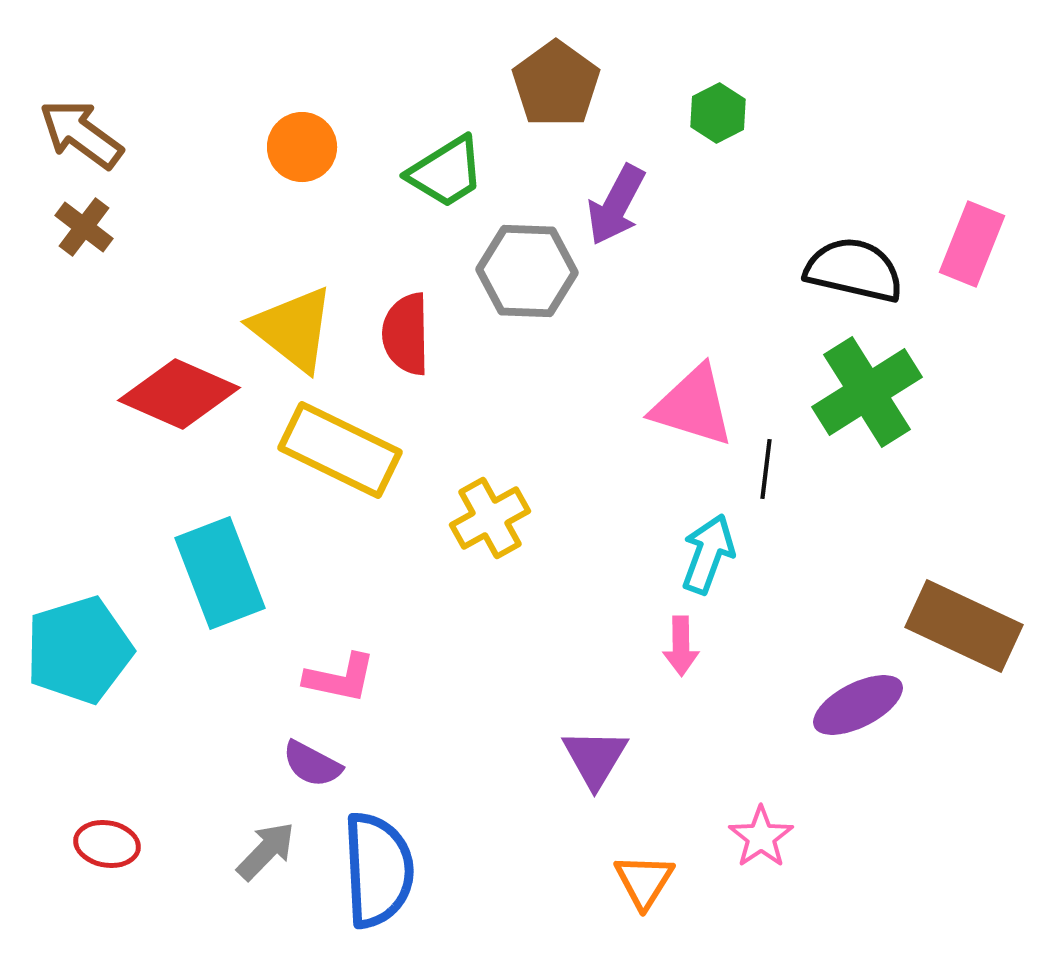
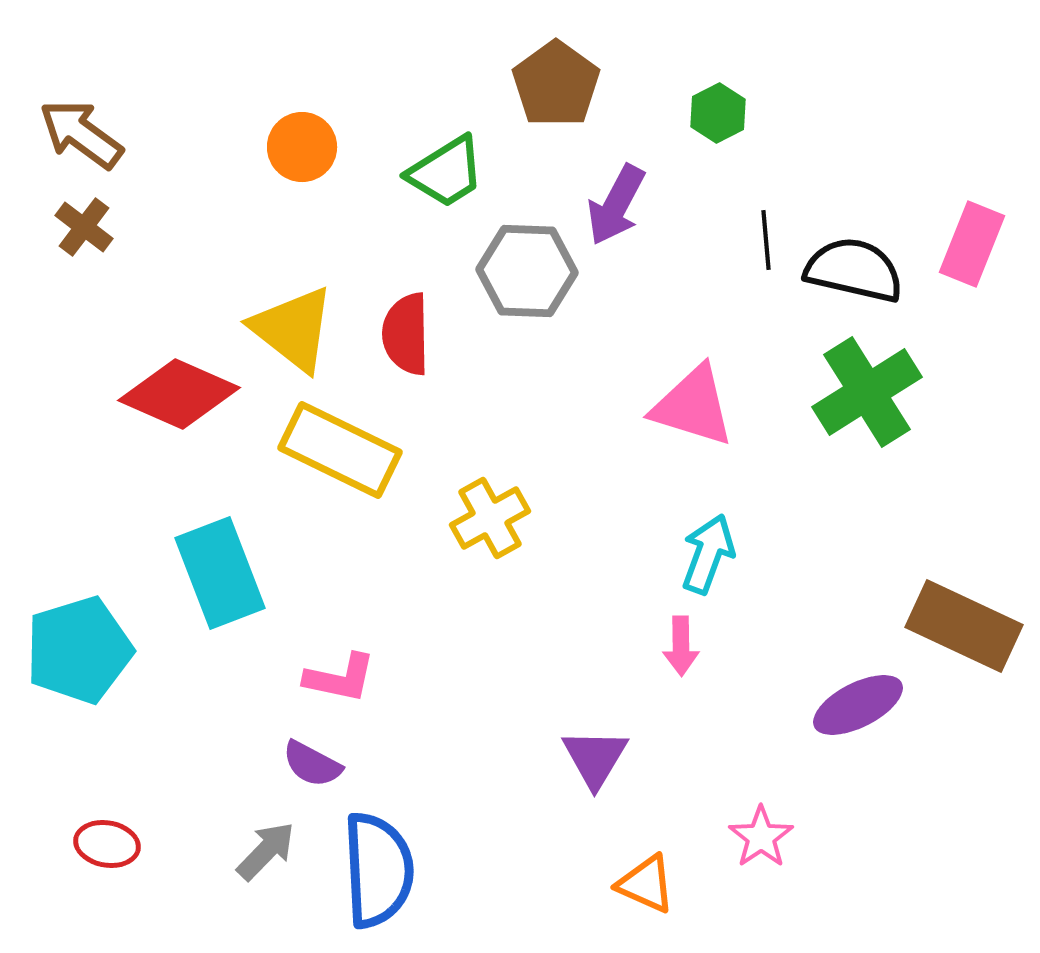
black line: moved 229 px up; rotated 12 degrees counterclockwise
orange triangle: moved 2 px right, 3 px down; rotated 38 degrees counterclockwise
